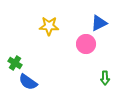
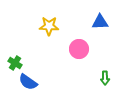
blue triangle: moved 1 px right, 1 px up; rotated 24 degrees clockwise
pink circle: moved 7 px left, 5 px down
